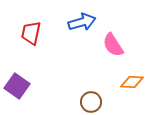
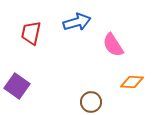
blue arrow: moved 5 px left
